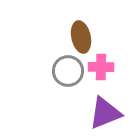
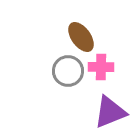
brown ellipse: rotated 24 degrees counterclockwise
purple triangle: moved 5 px right, 1 px up
